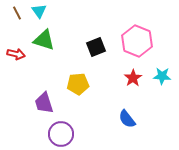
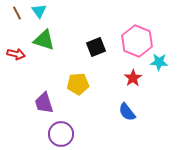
cyan star: moved 3 px left, 14 px up
blue semicircle: moved 7 px up
